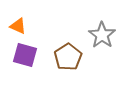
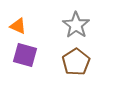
gray star: moved 26 px left, 10 px up
brown pentagon: moved 8 px right, 5 px down
